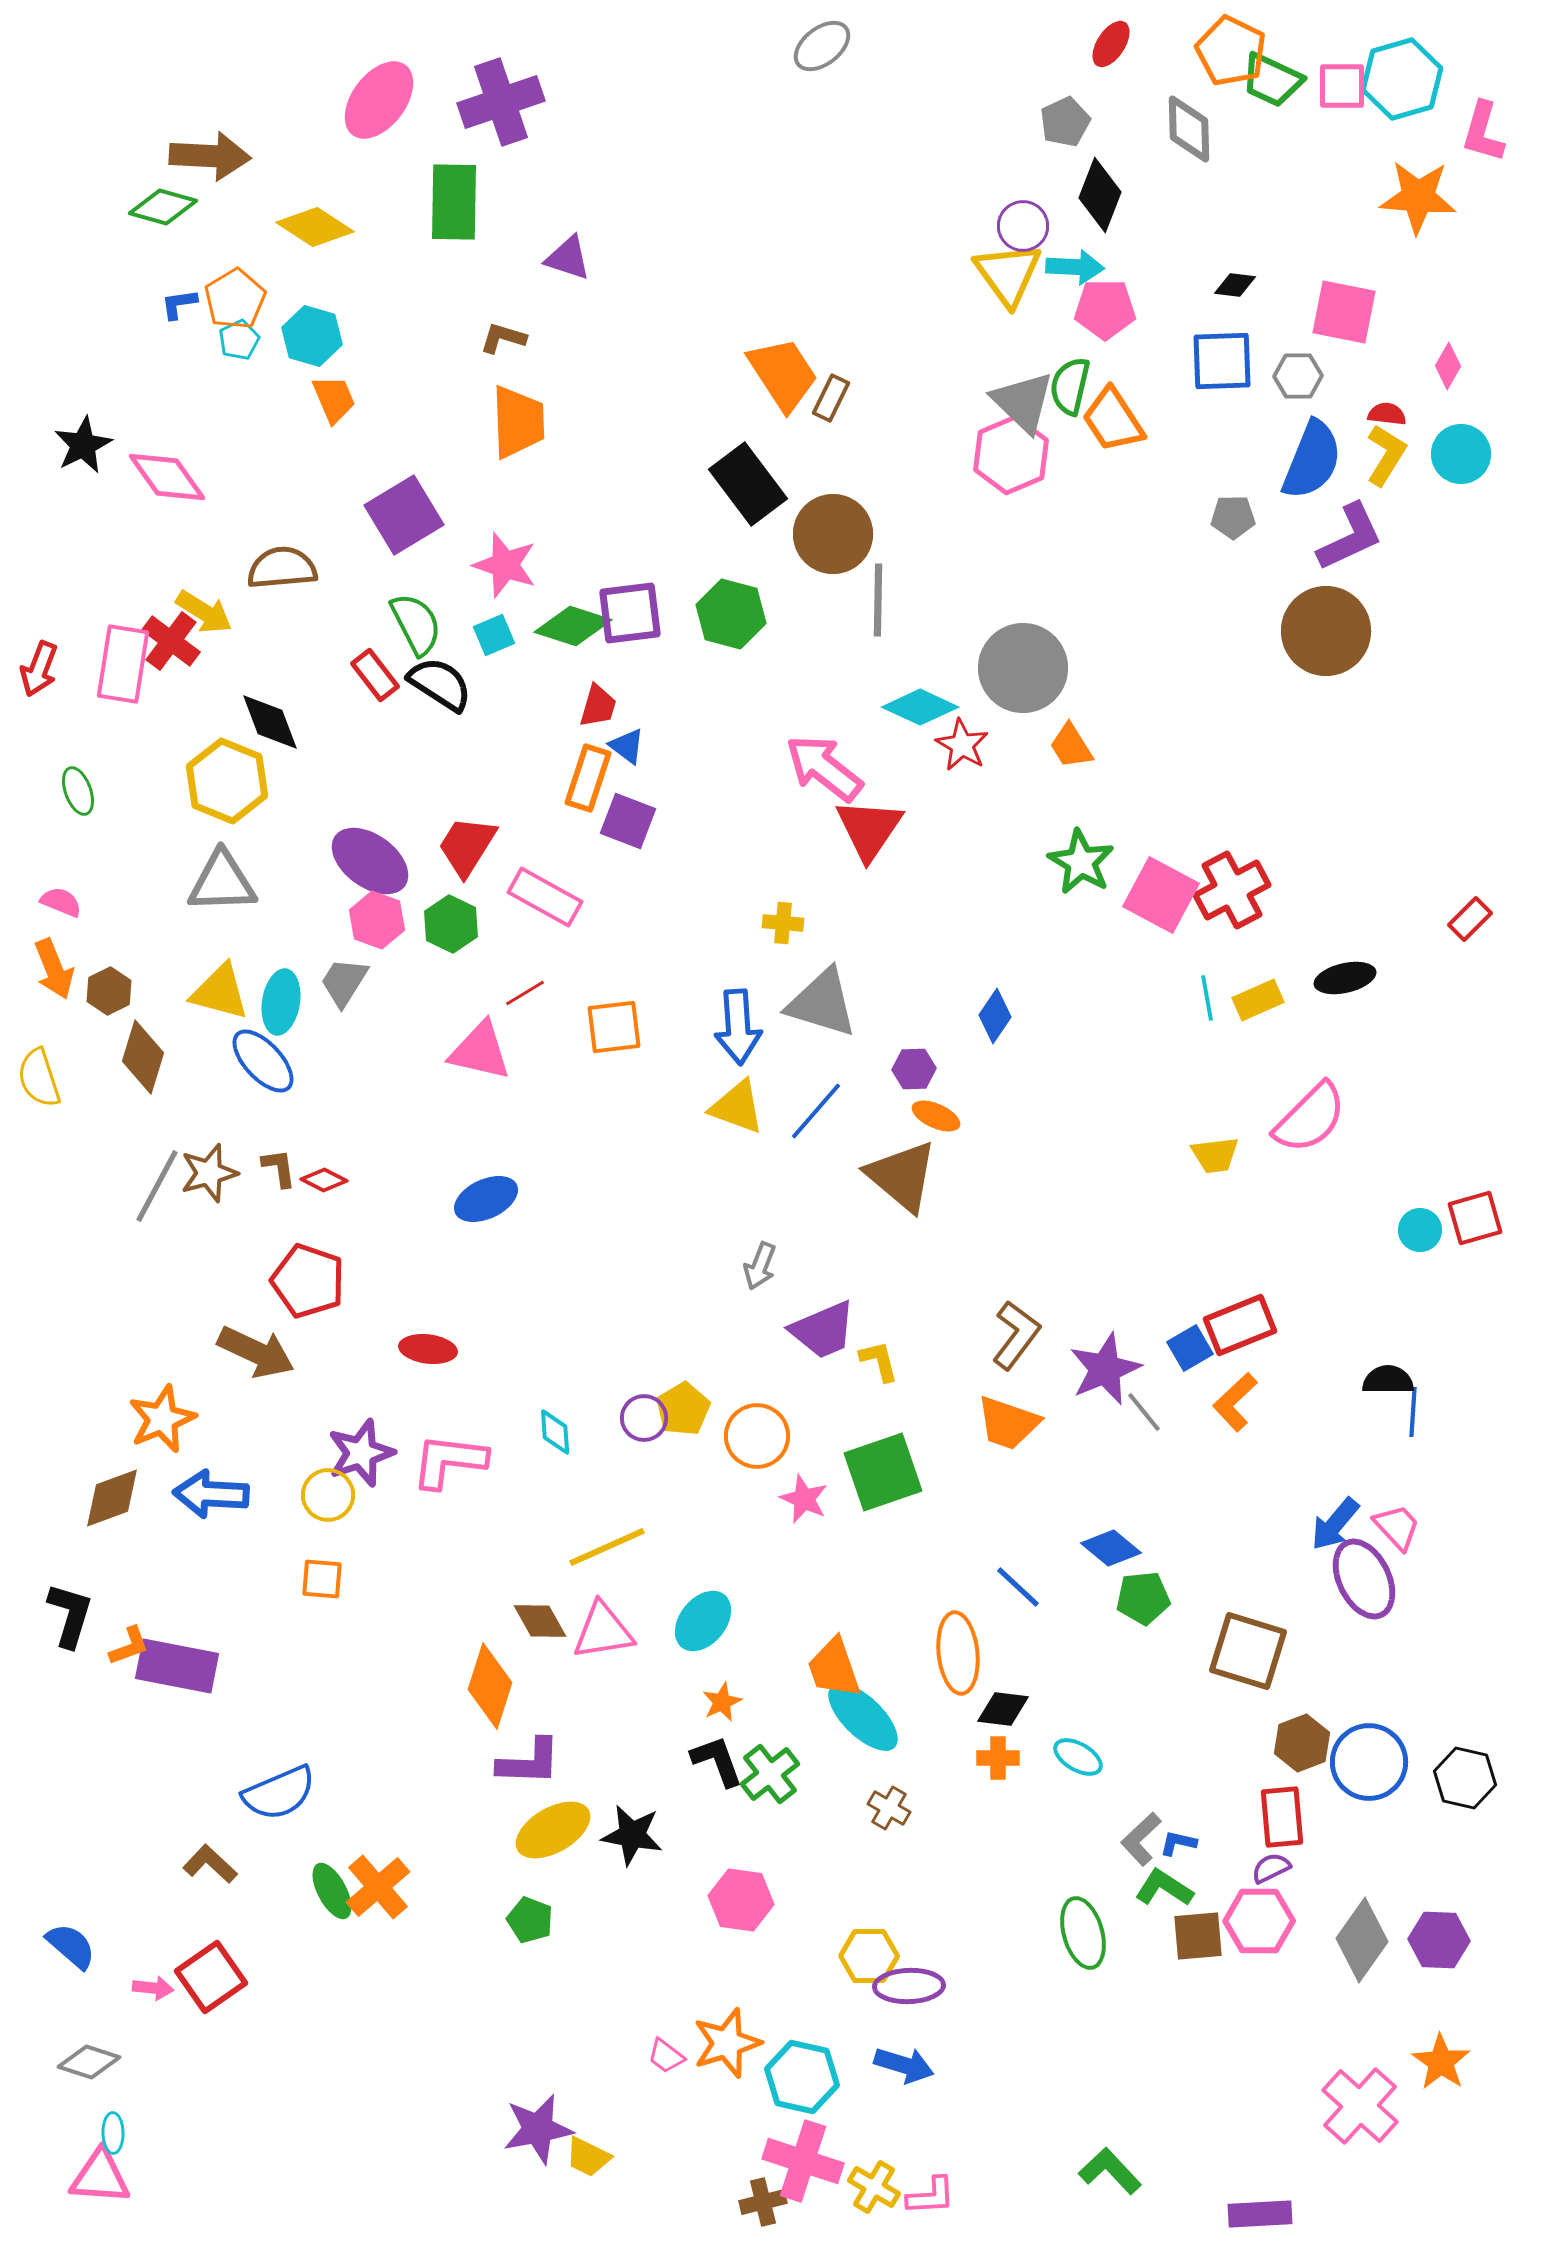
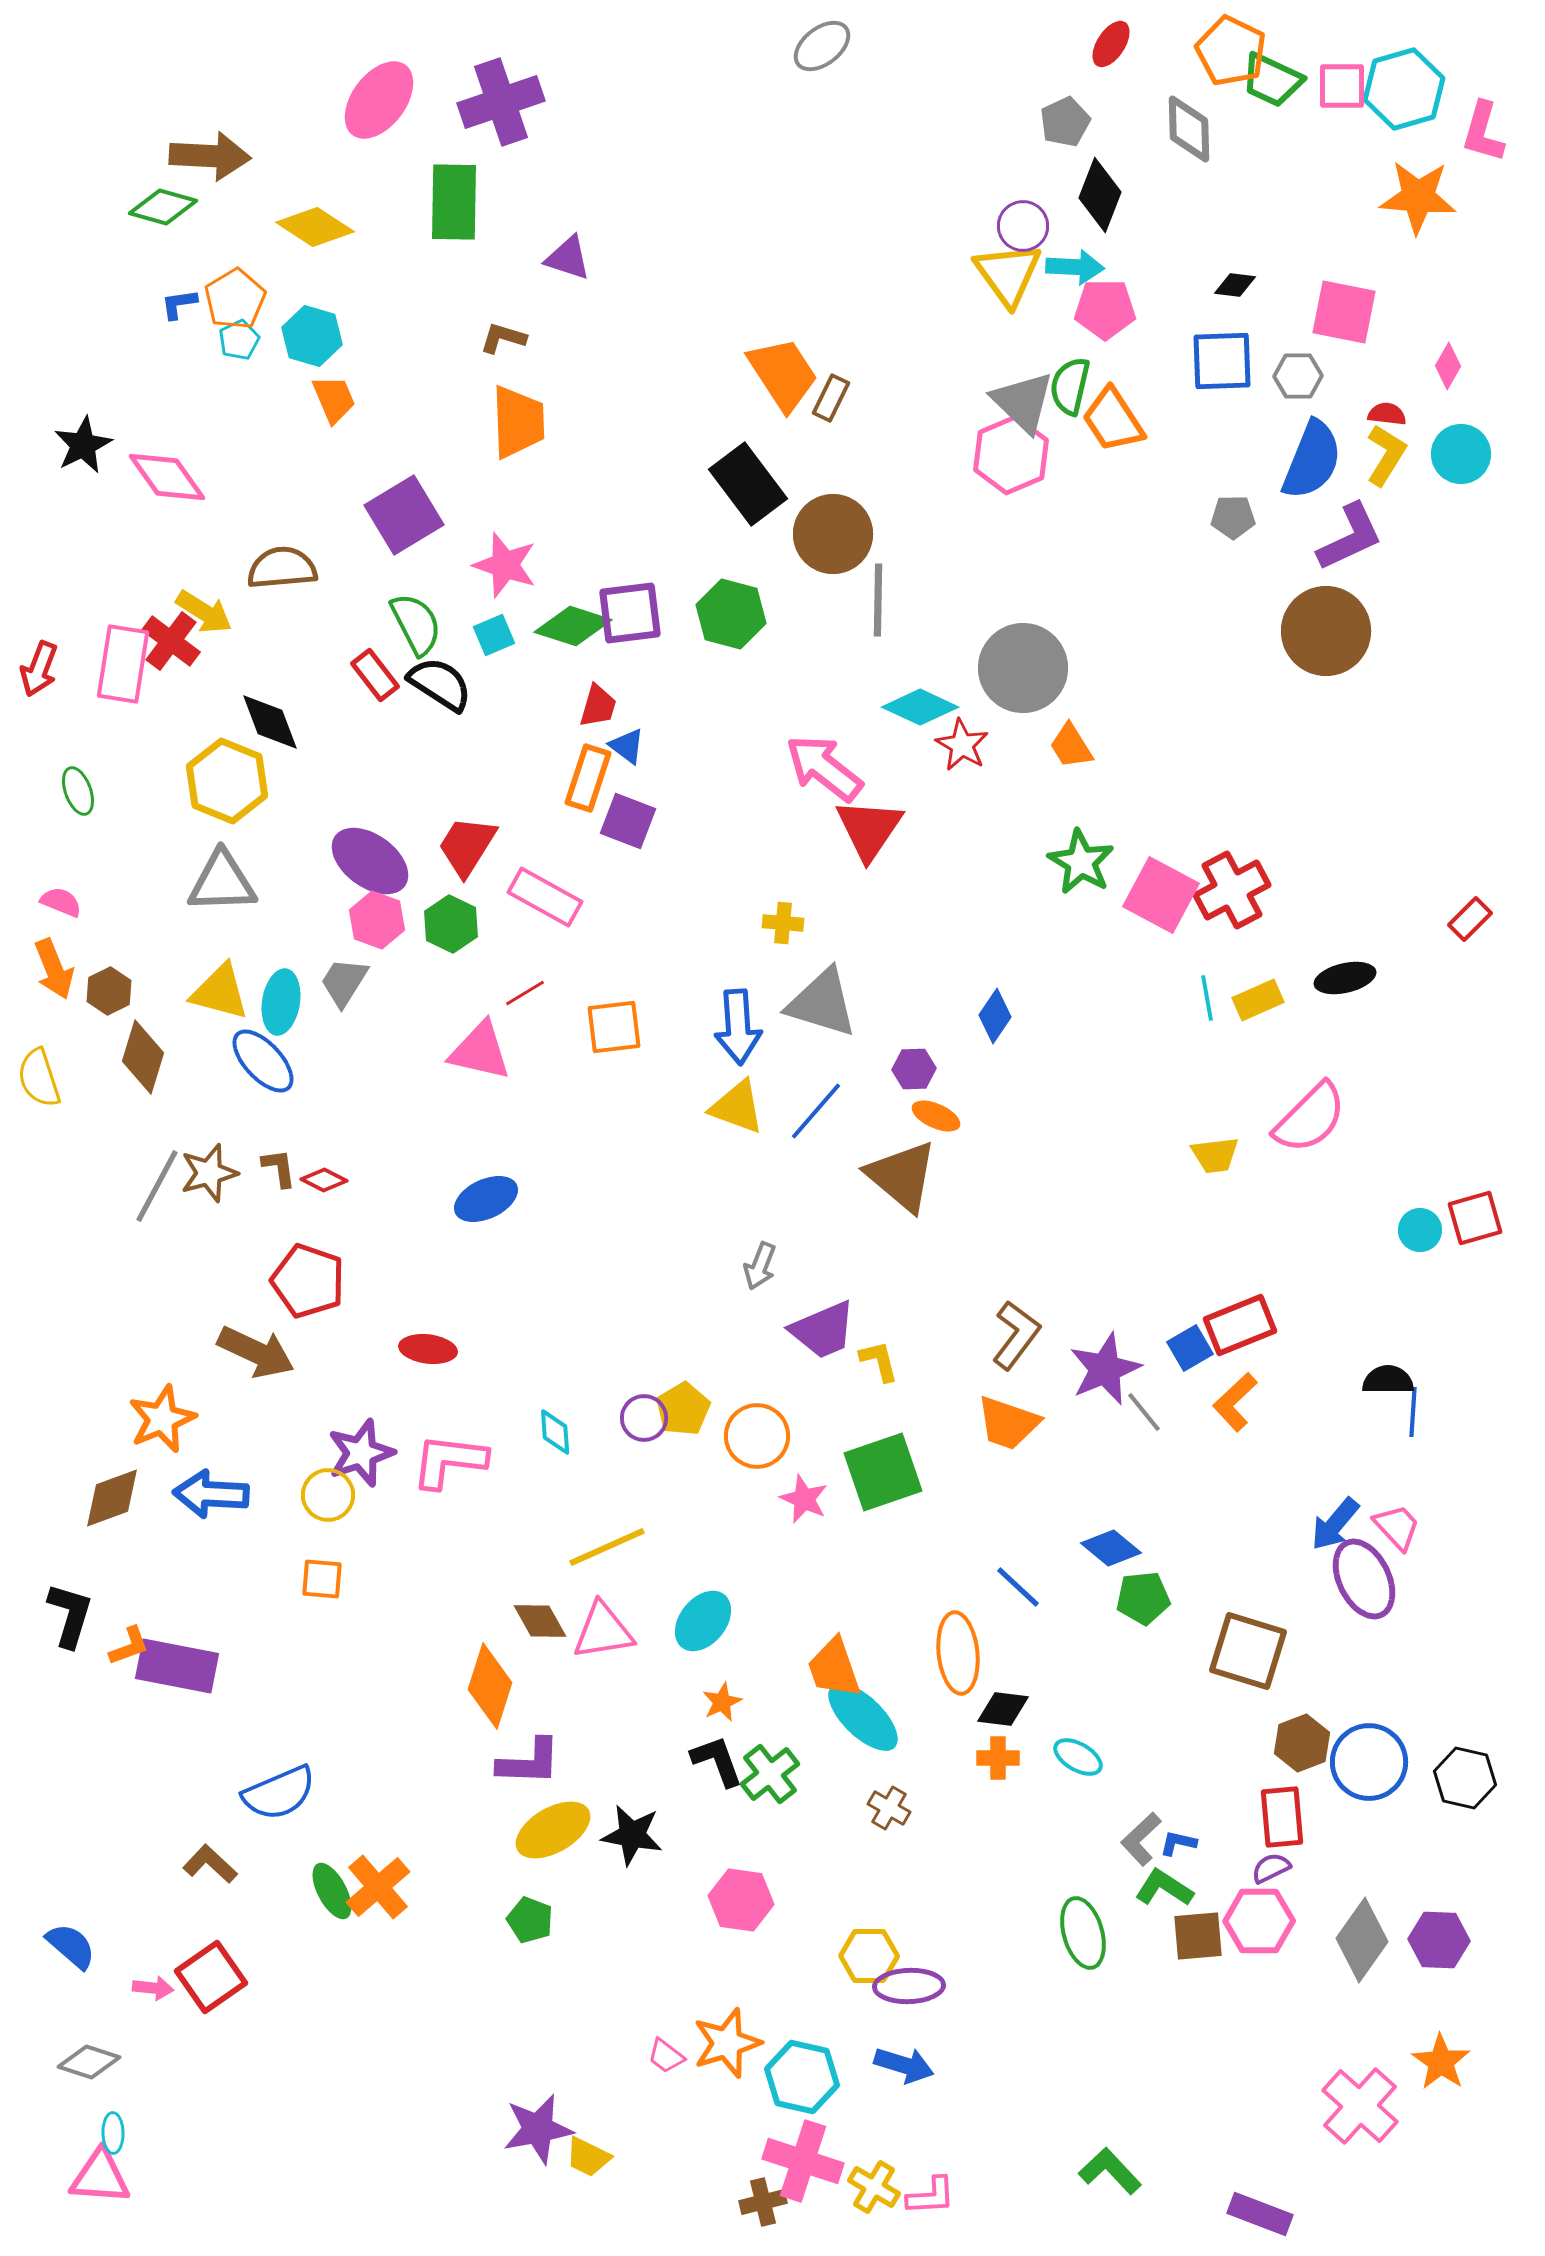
cyan hexagon at (1402, 79): moved 2 px right, 10 px down
purple rectangle at (1260, 2214): rotated 24 degrees clockwise
